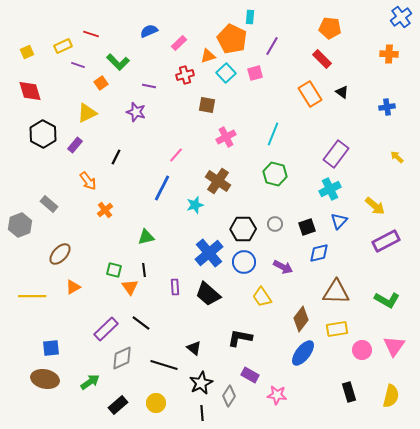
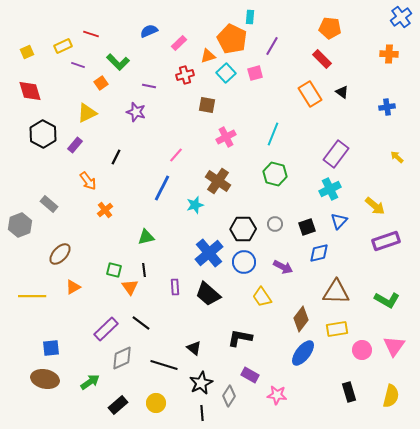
purple rectangle at (386, 241): rotated 8 degrees clockwise
